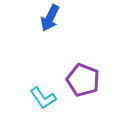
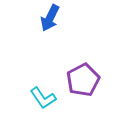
purple pentagon: rotated 24 degrees clockwise
